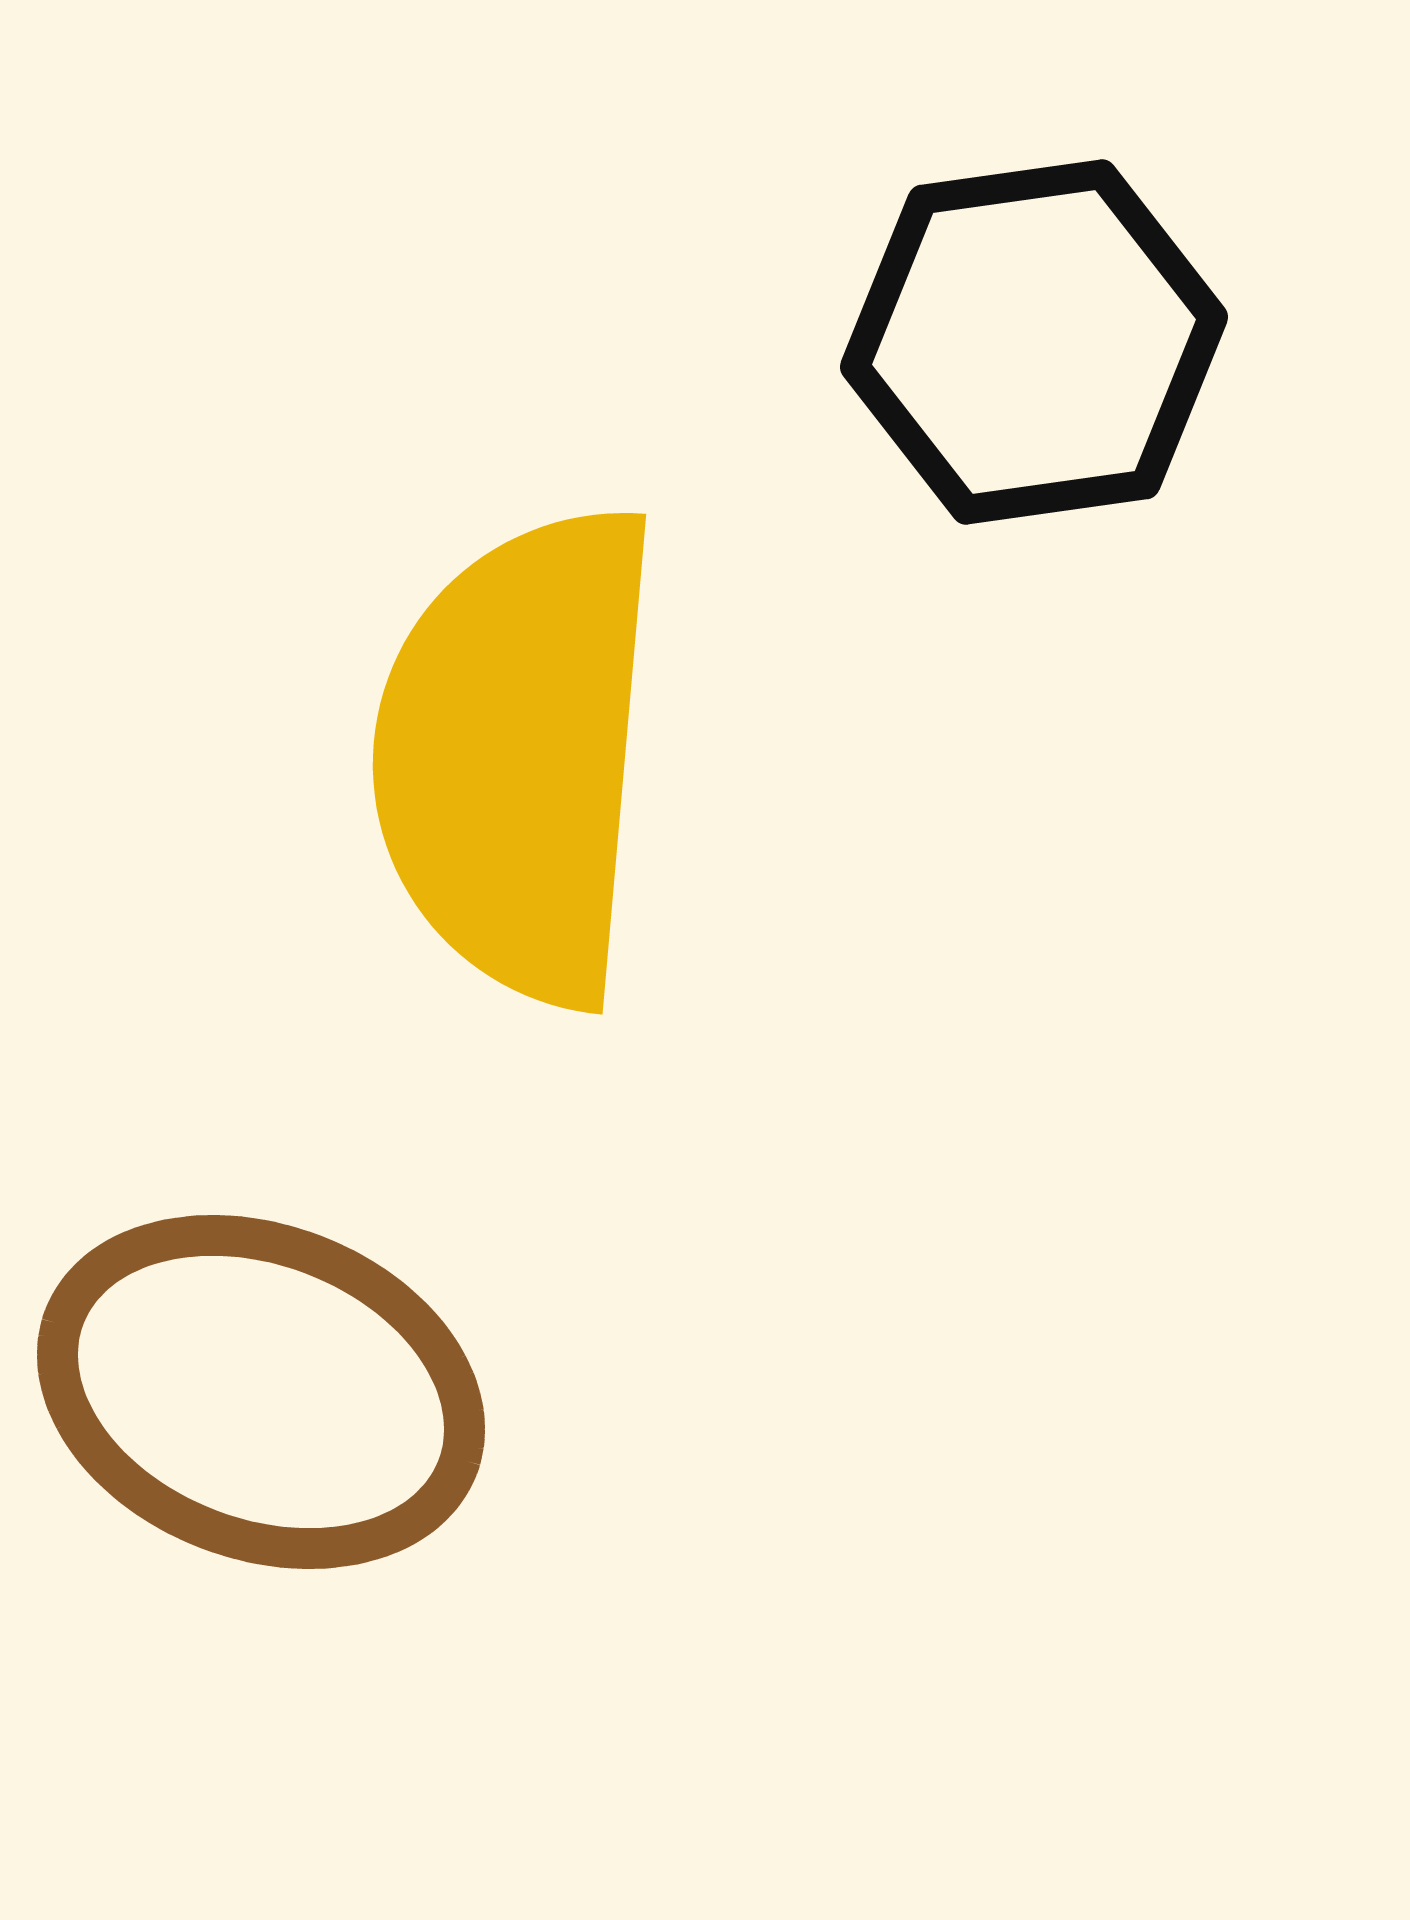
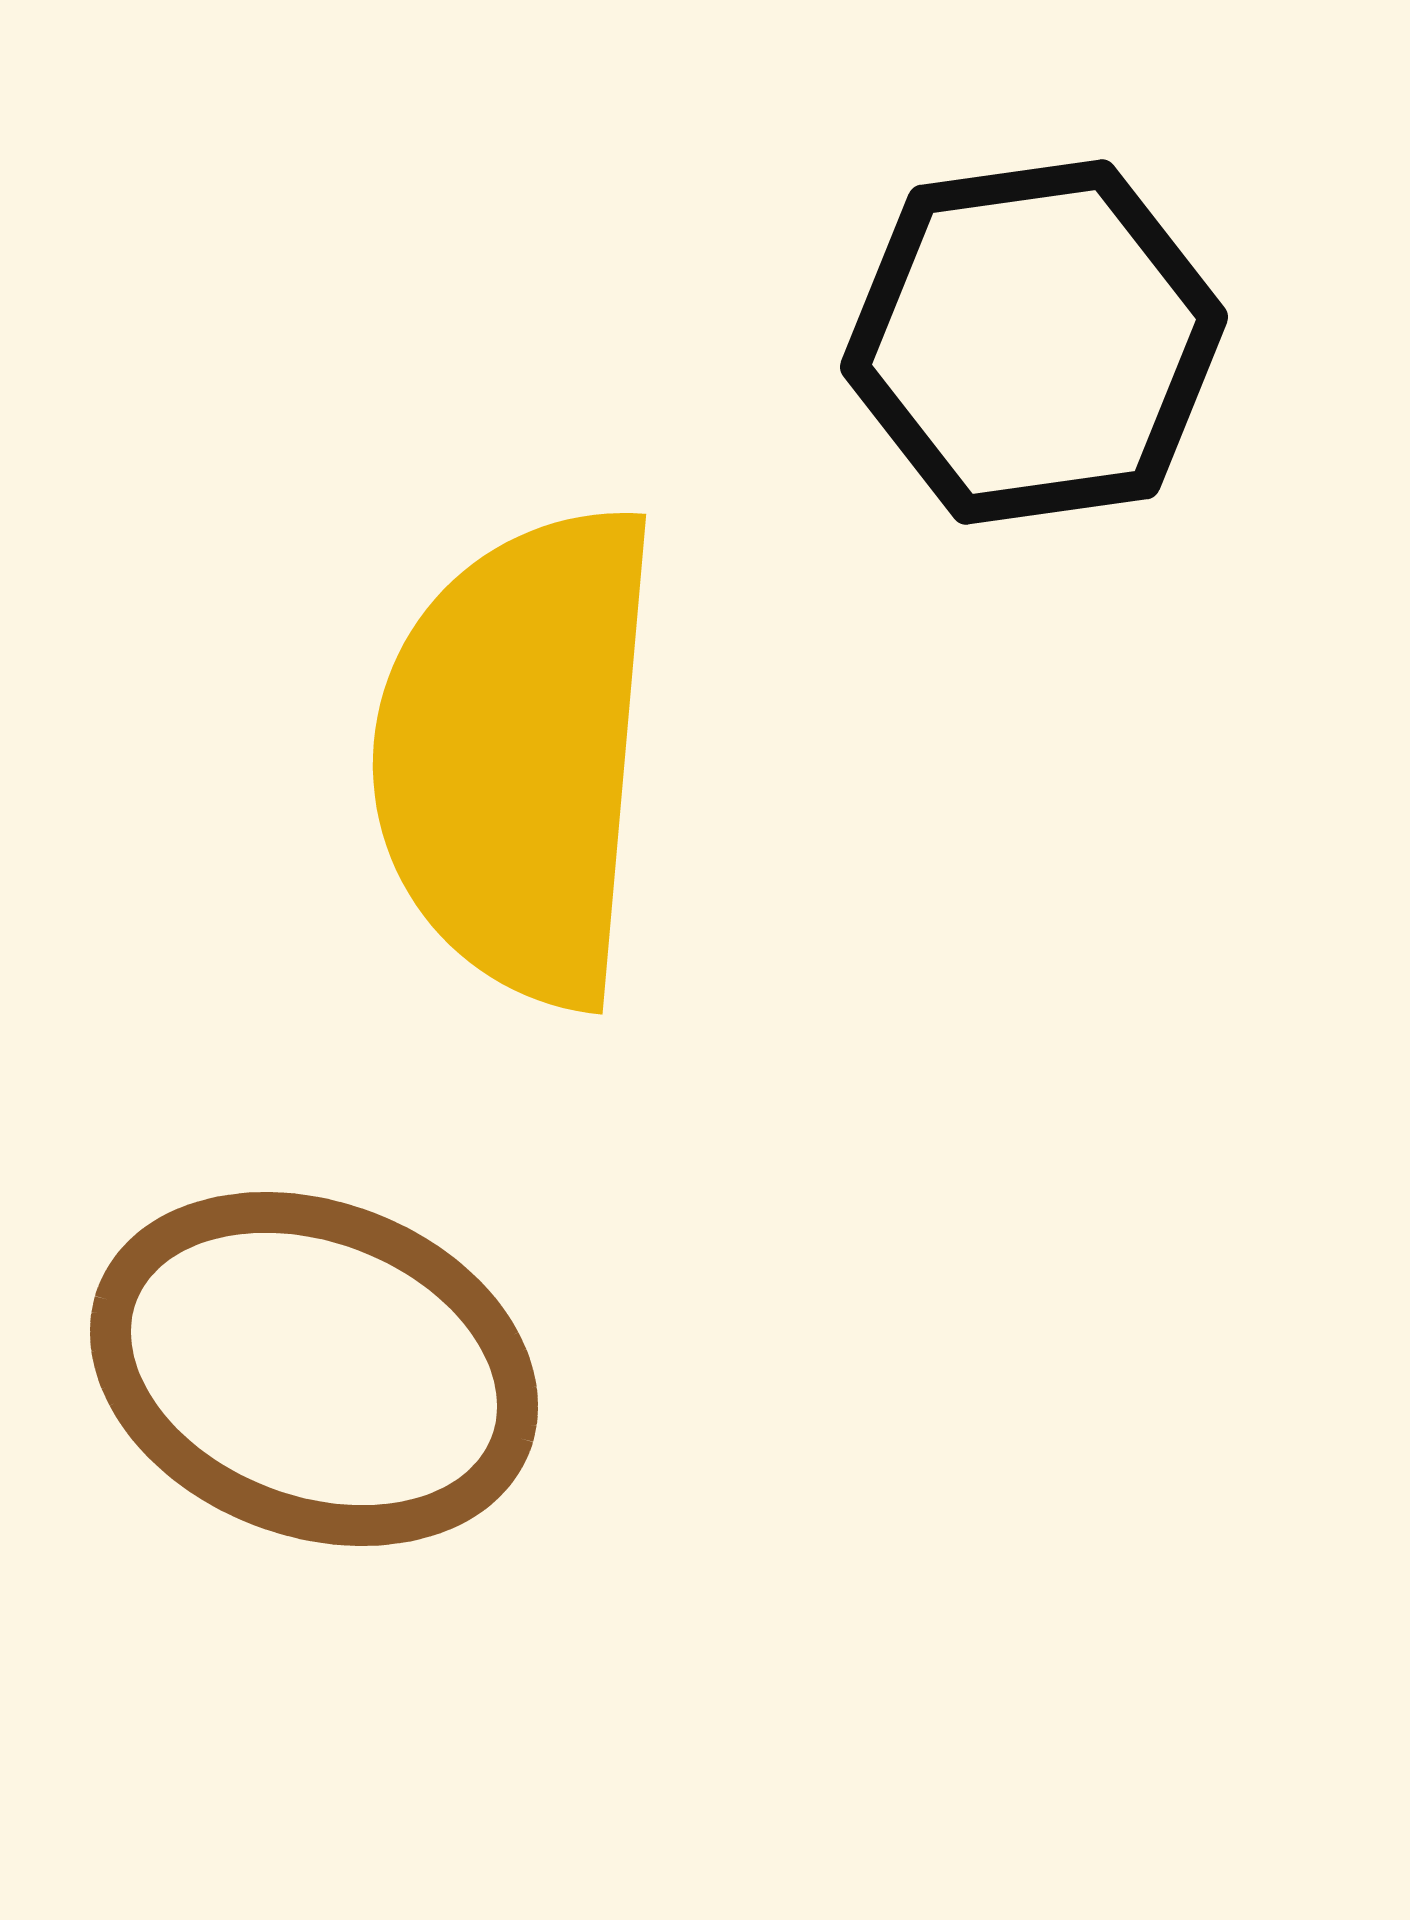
brown ellipse: moved 53 px right, 23 px up
